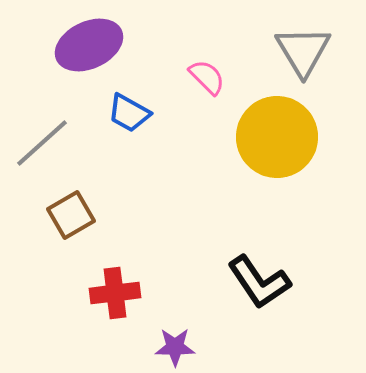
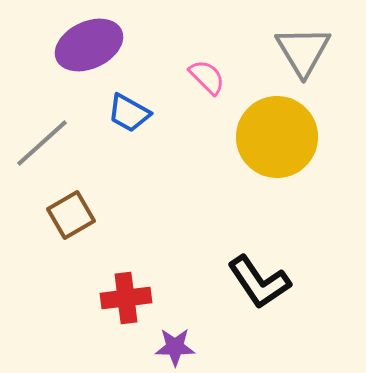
red cross: moved 11 px right, 5 px down
